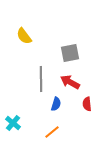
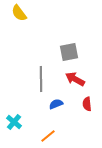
yellow semicircle: moved 5 px left, 23 px up
gray square: moved 1 px left, 1 px up
red arrow: moved 5 px right, 3 px up
blue semicircle: rotated 128 degrees counterclockwise
cyan cross: moved 1 px right, 1 px up
orange line: moved 4 px left, 4 px down
